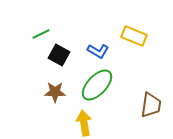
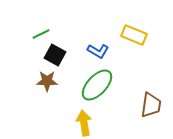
yellow rectangle: moved 1 px up
black square: moved 4 px left
brown star: moved 8 px left, 11 px up
